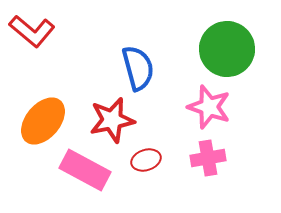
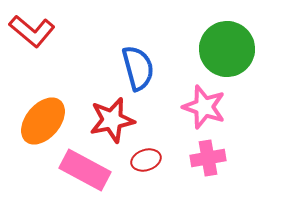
pink star: moved 5 px left
